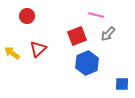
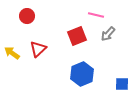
blue hexagon: moved 5 px left, 11 px down
